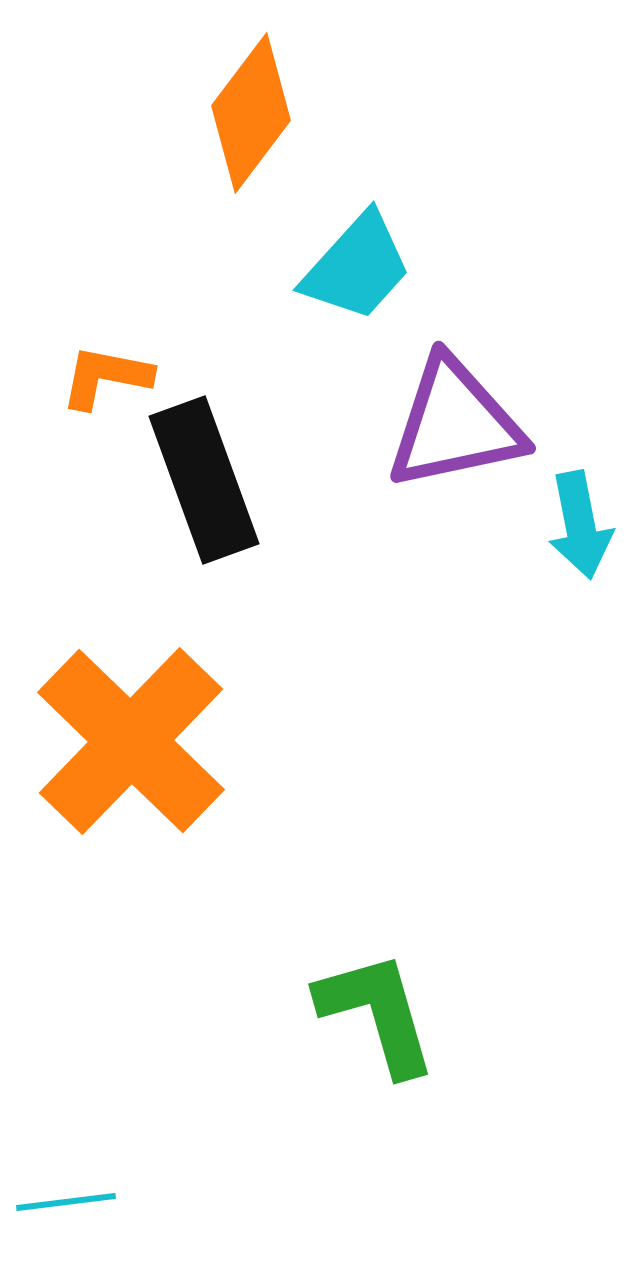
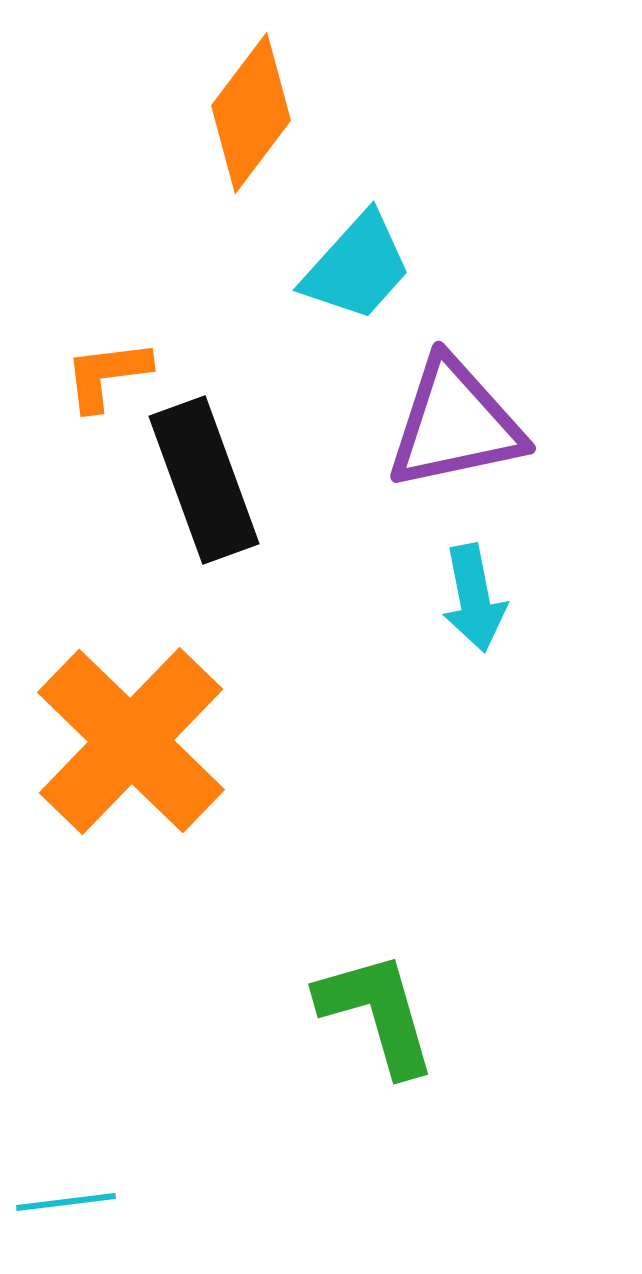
orange L-shape: moved 1 px right, 2 px up; rotated 18 degrees counterclockwise
cyan arrow: moved 106 px left, 73 px down
